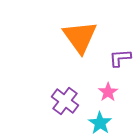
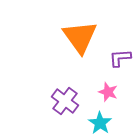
pink star: rotated 18 degrees counterclockwise
